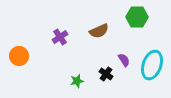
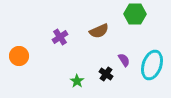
green hexagon: moved 2 px left, 3 px up
green star: rotated 24 degrees counterclockwise
